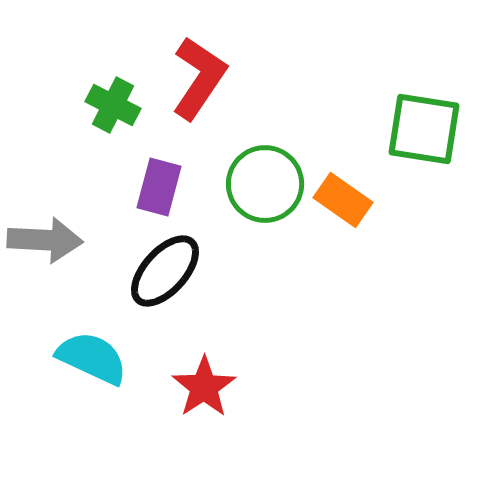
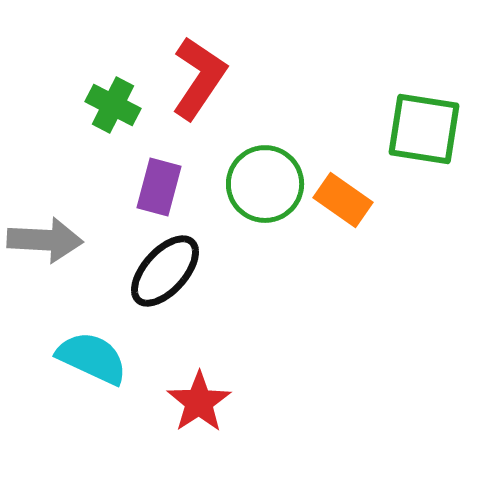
red star: moved 5 px left, 15 px down
